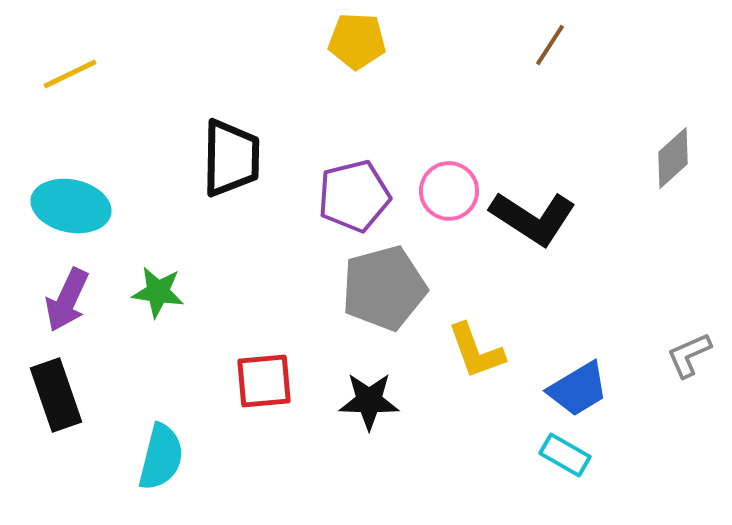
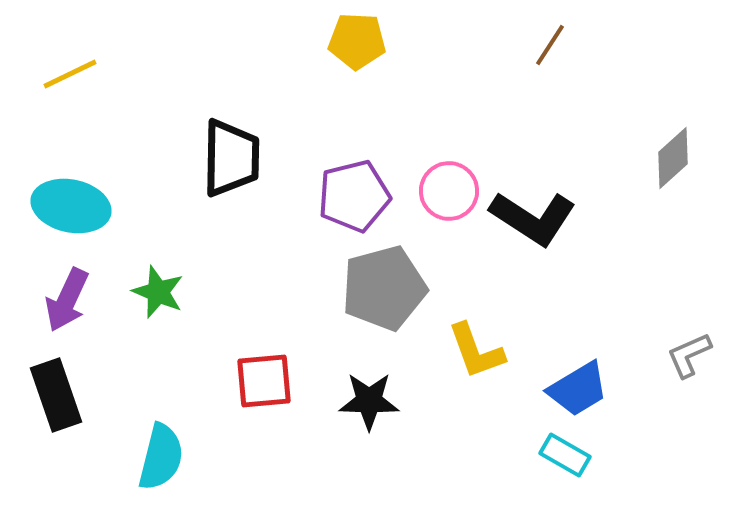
green star: rotated 14 degrees clockwise
